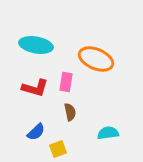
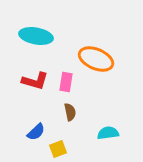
cyan ellipse: moved 9 px up
red L-shape: moved 7 px up
